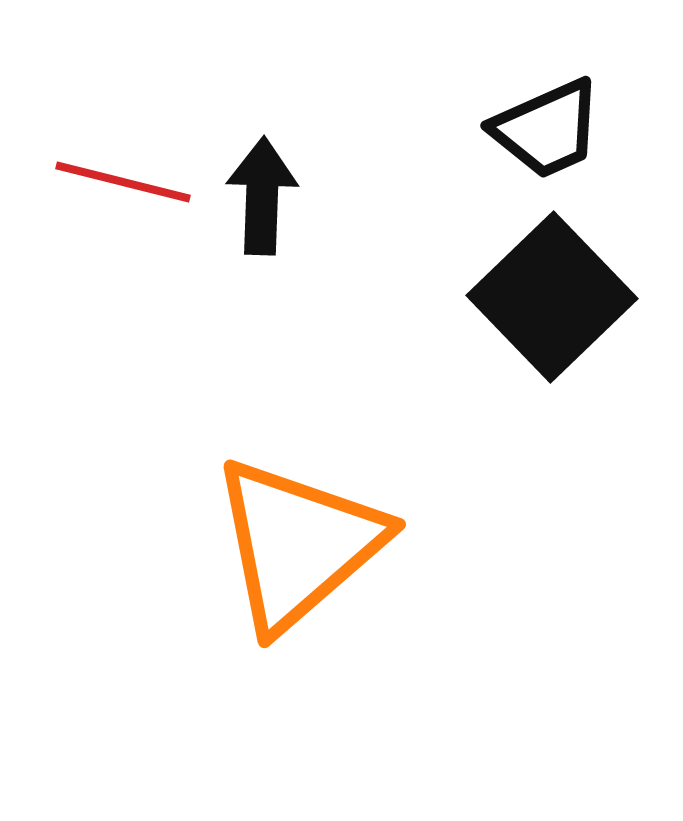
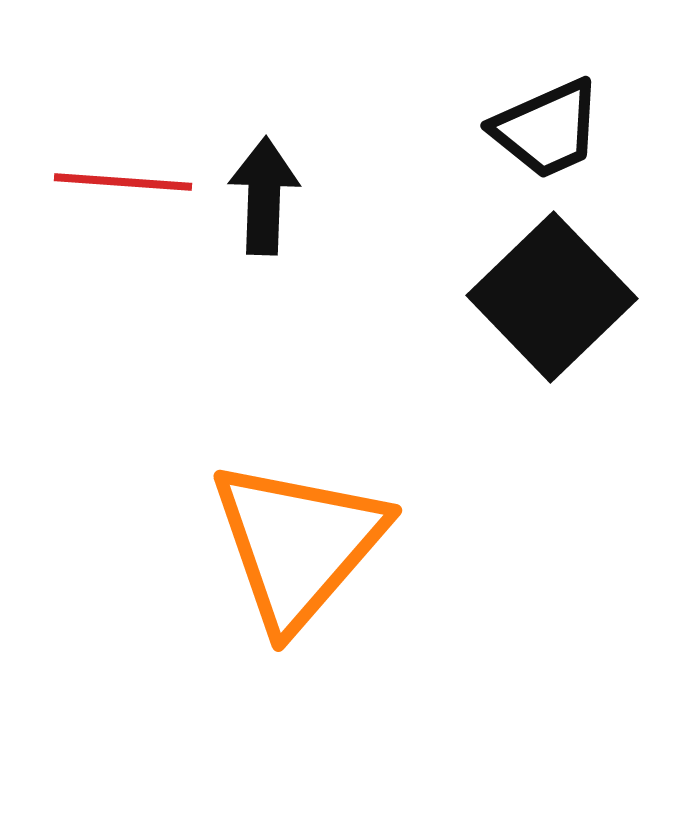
red line: rotated 10 degrees counterclockwise
black arrow: moved 2 px right
orange triangle: rotated 8 degrees counterclockwise
